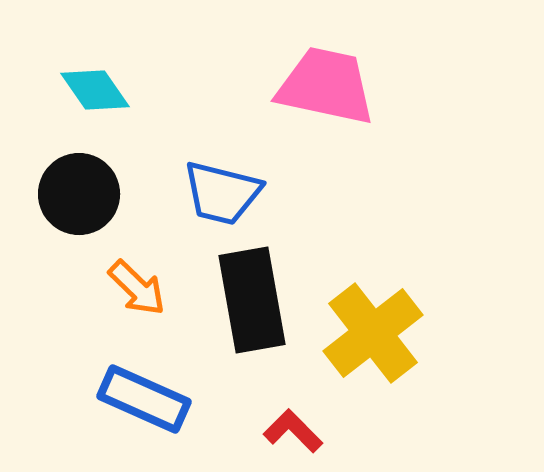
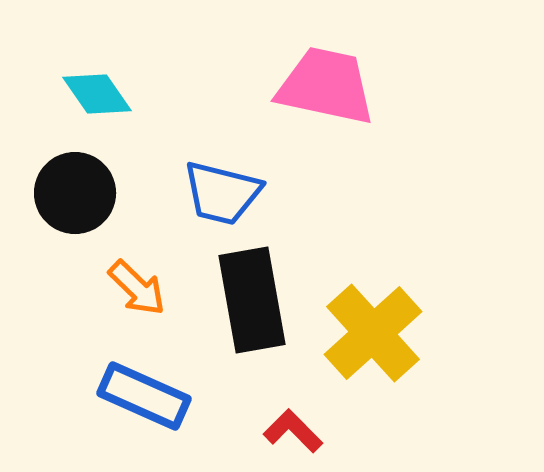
cyan diamond: moved 2 px right, 4 px down
black circle: moved 4 px left, 1 px up
yellow cross: rotated 4 degrees counterclockwise
blue rectangle: moved 3 px up
